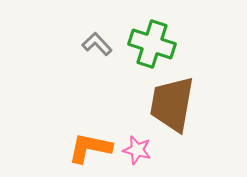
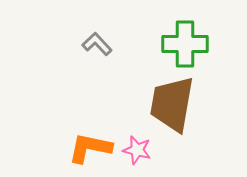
green cross: moved 33 px right; rotated 18 degrees counterclockwise
